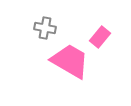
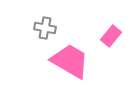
pink rectangle: moved 11 px right, 1 px up
